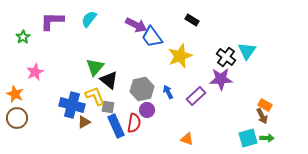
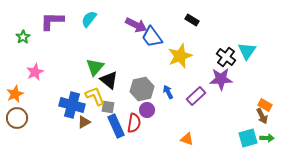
orange star: rotated 24 degrees clockwise
